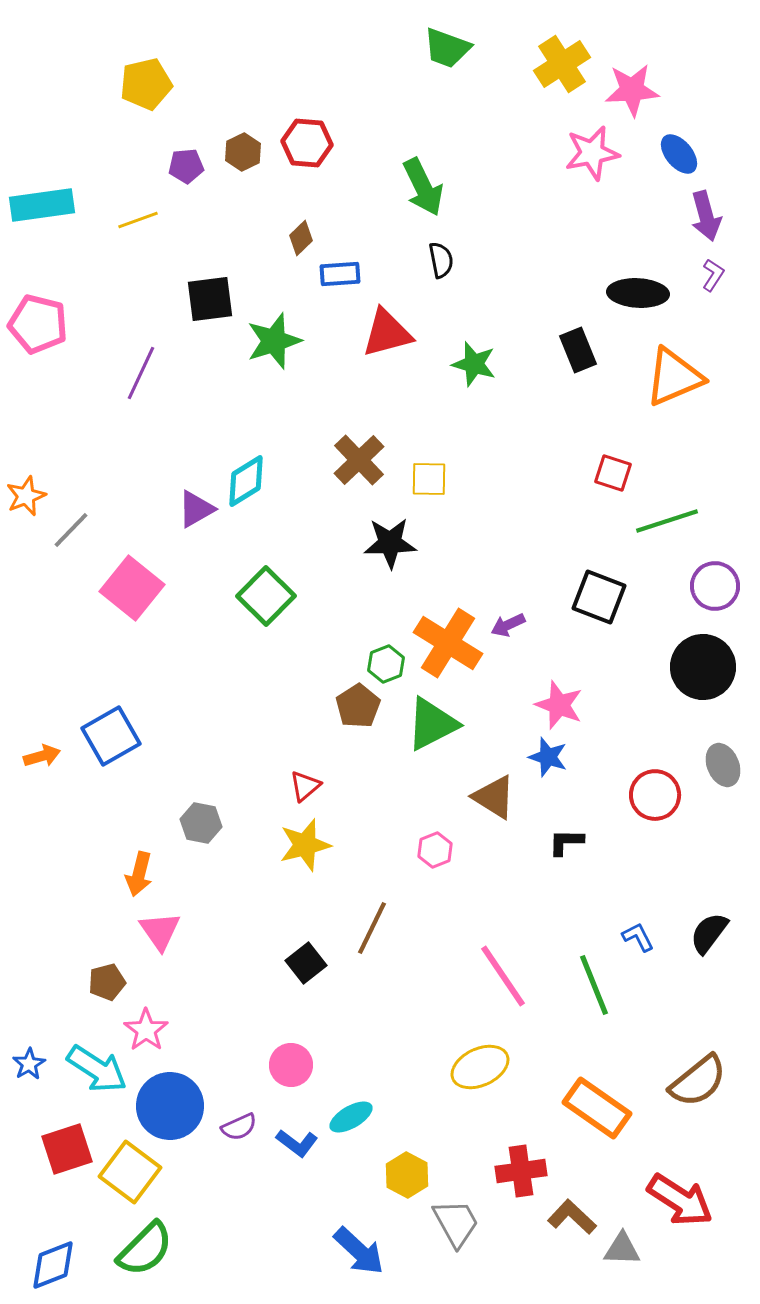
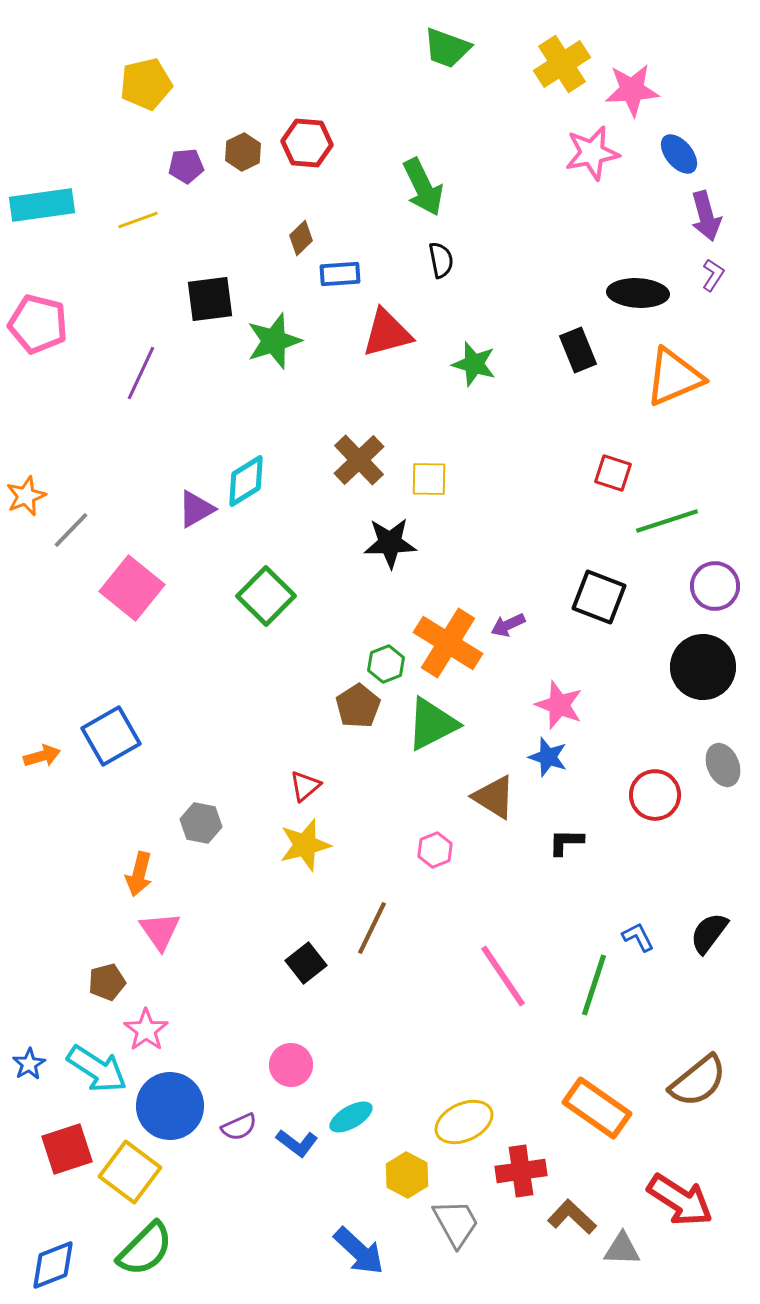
green line at (594, 985): rotated 40 degrees clockwise
yellow ellipse at (480, 1067): moved 16 px left, 55 px down
